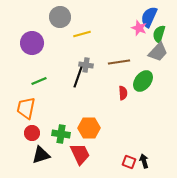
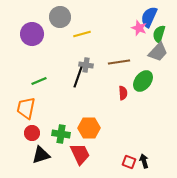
purple circle: moved 9 px up
